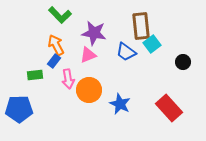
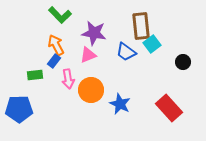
orange circle: moved 2 px right
